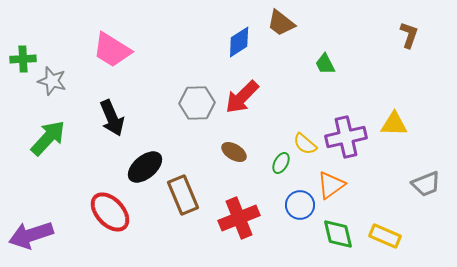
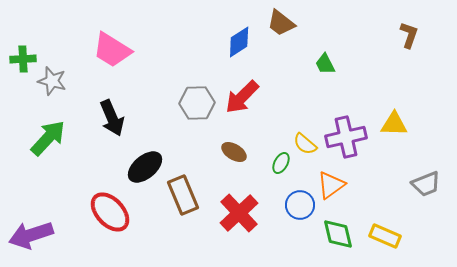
red cross: moved 5 px up; rotated 21 degrees counterclockwise
